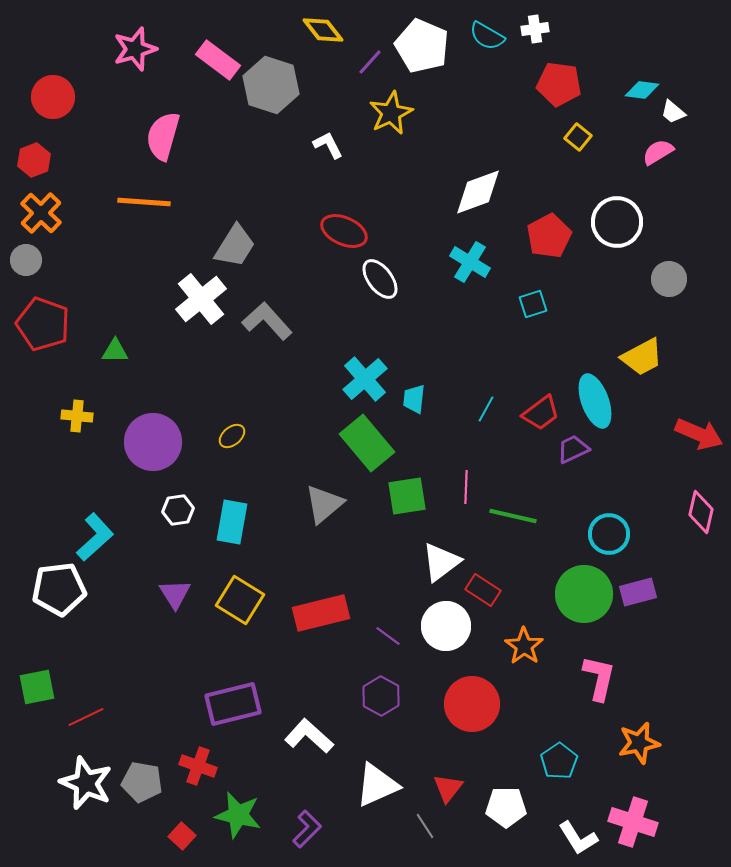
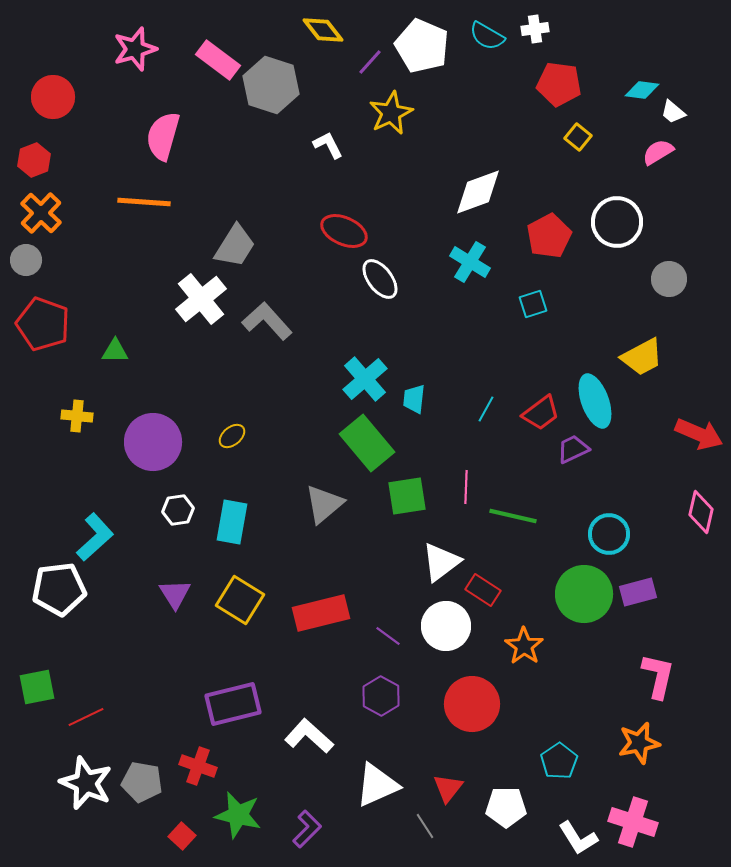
pink L-shape at (599, 678): moved 59 px right, 2 px up
